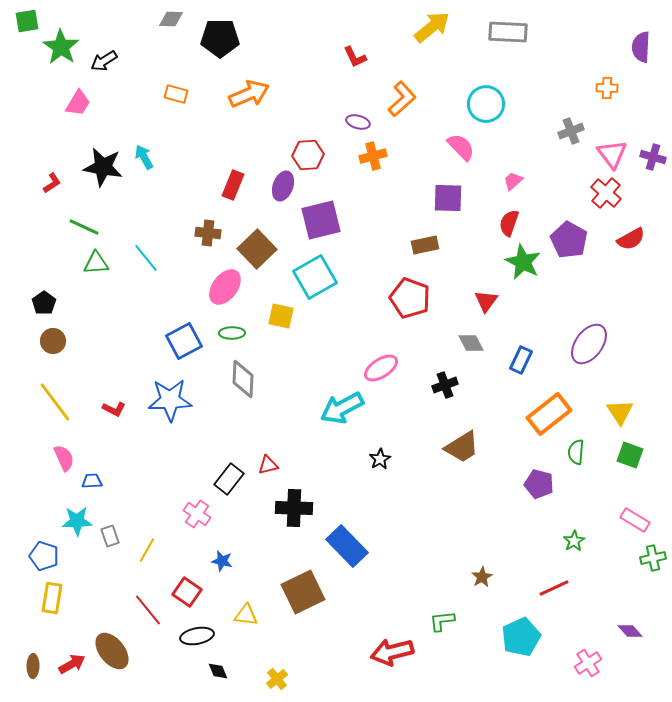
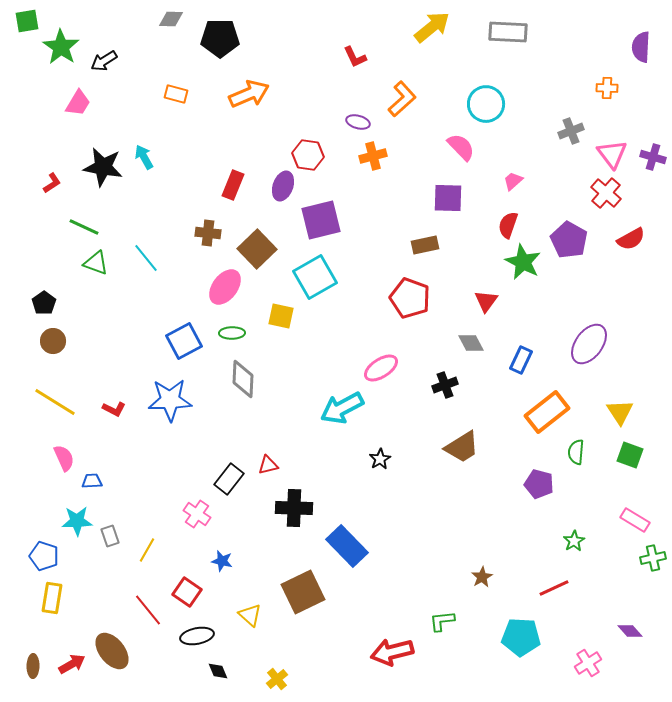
red hexagon at (308, 155): rotated 12 degrees clockwise
red semicircle at (509, 223): moved 1 px left, 2 px down
green triangle at (96, 263): rotated 24 degrees clockwise
yellow line at (55, 402): rotated 21 degrees counterclockwise
orange rectangle at (549, 414): moved 2 px left, 2 px up
yellow triangle at (246, 615): moved 4 px right; rotated 35 degrees clockwise
cyan pentagon at (521, 637): rotated 27 degrees clockwise
